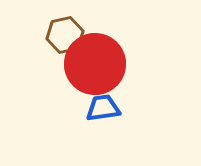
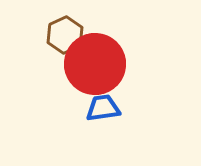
brown hexagon: rotated 12 degrees counterclockwise
